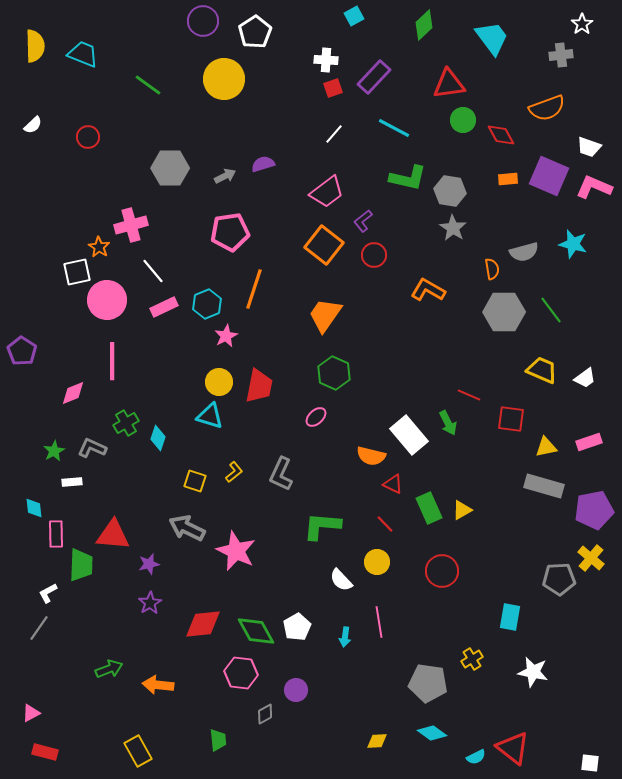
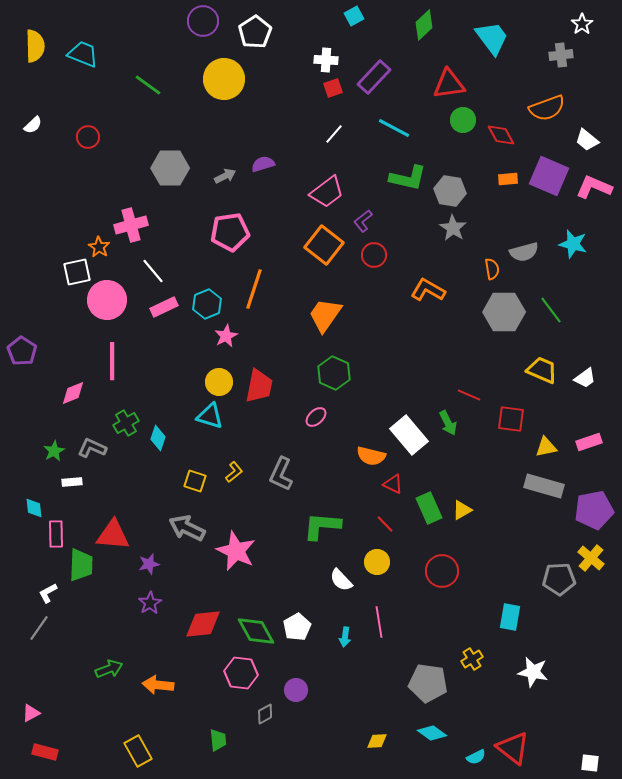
white trapezoid at (589, 147): moved 2 px left, 7 px up; rotated 20 degrees clockwise
